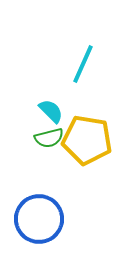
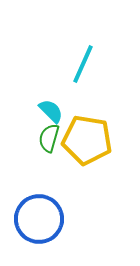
green semicircle: rotated 120 degrees clockwise
